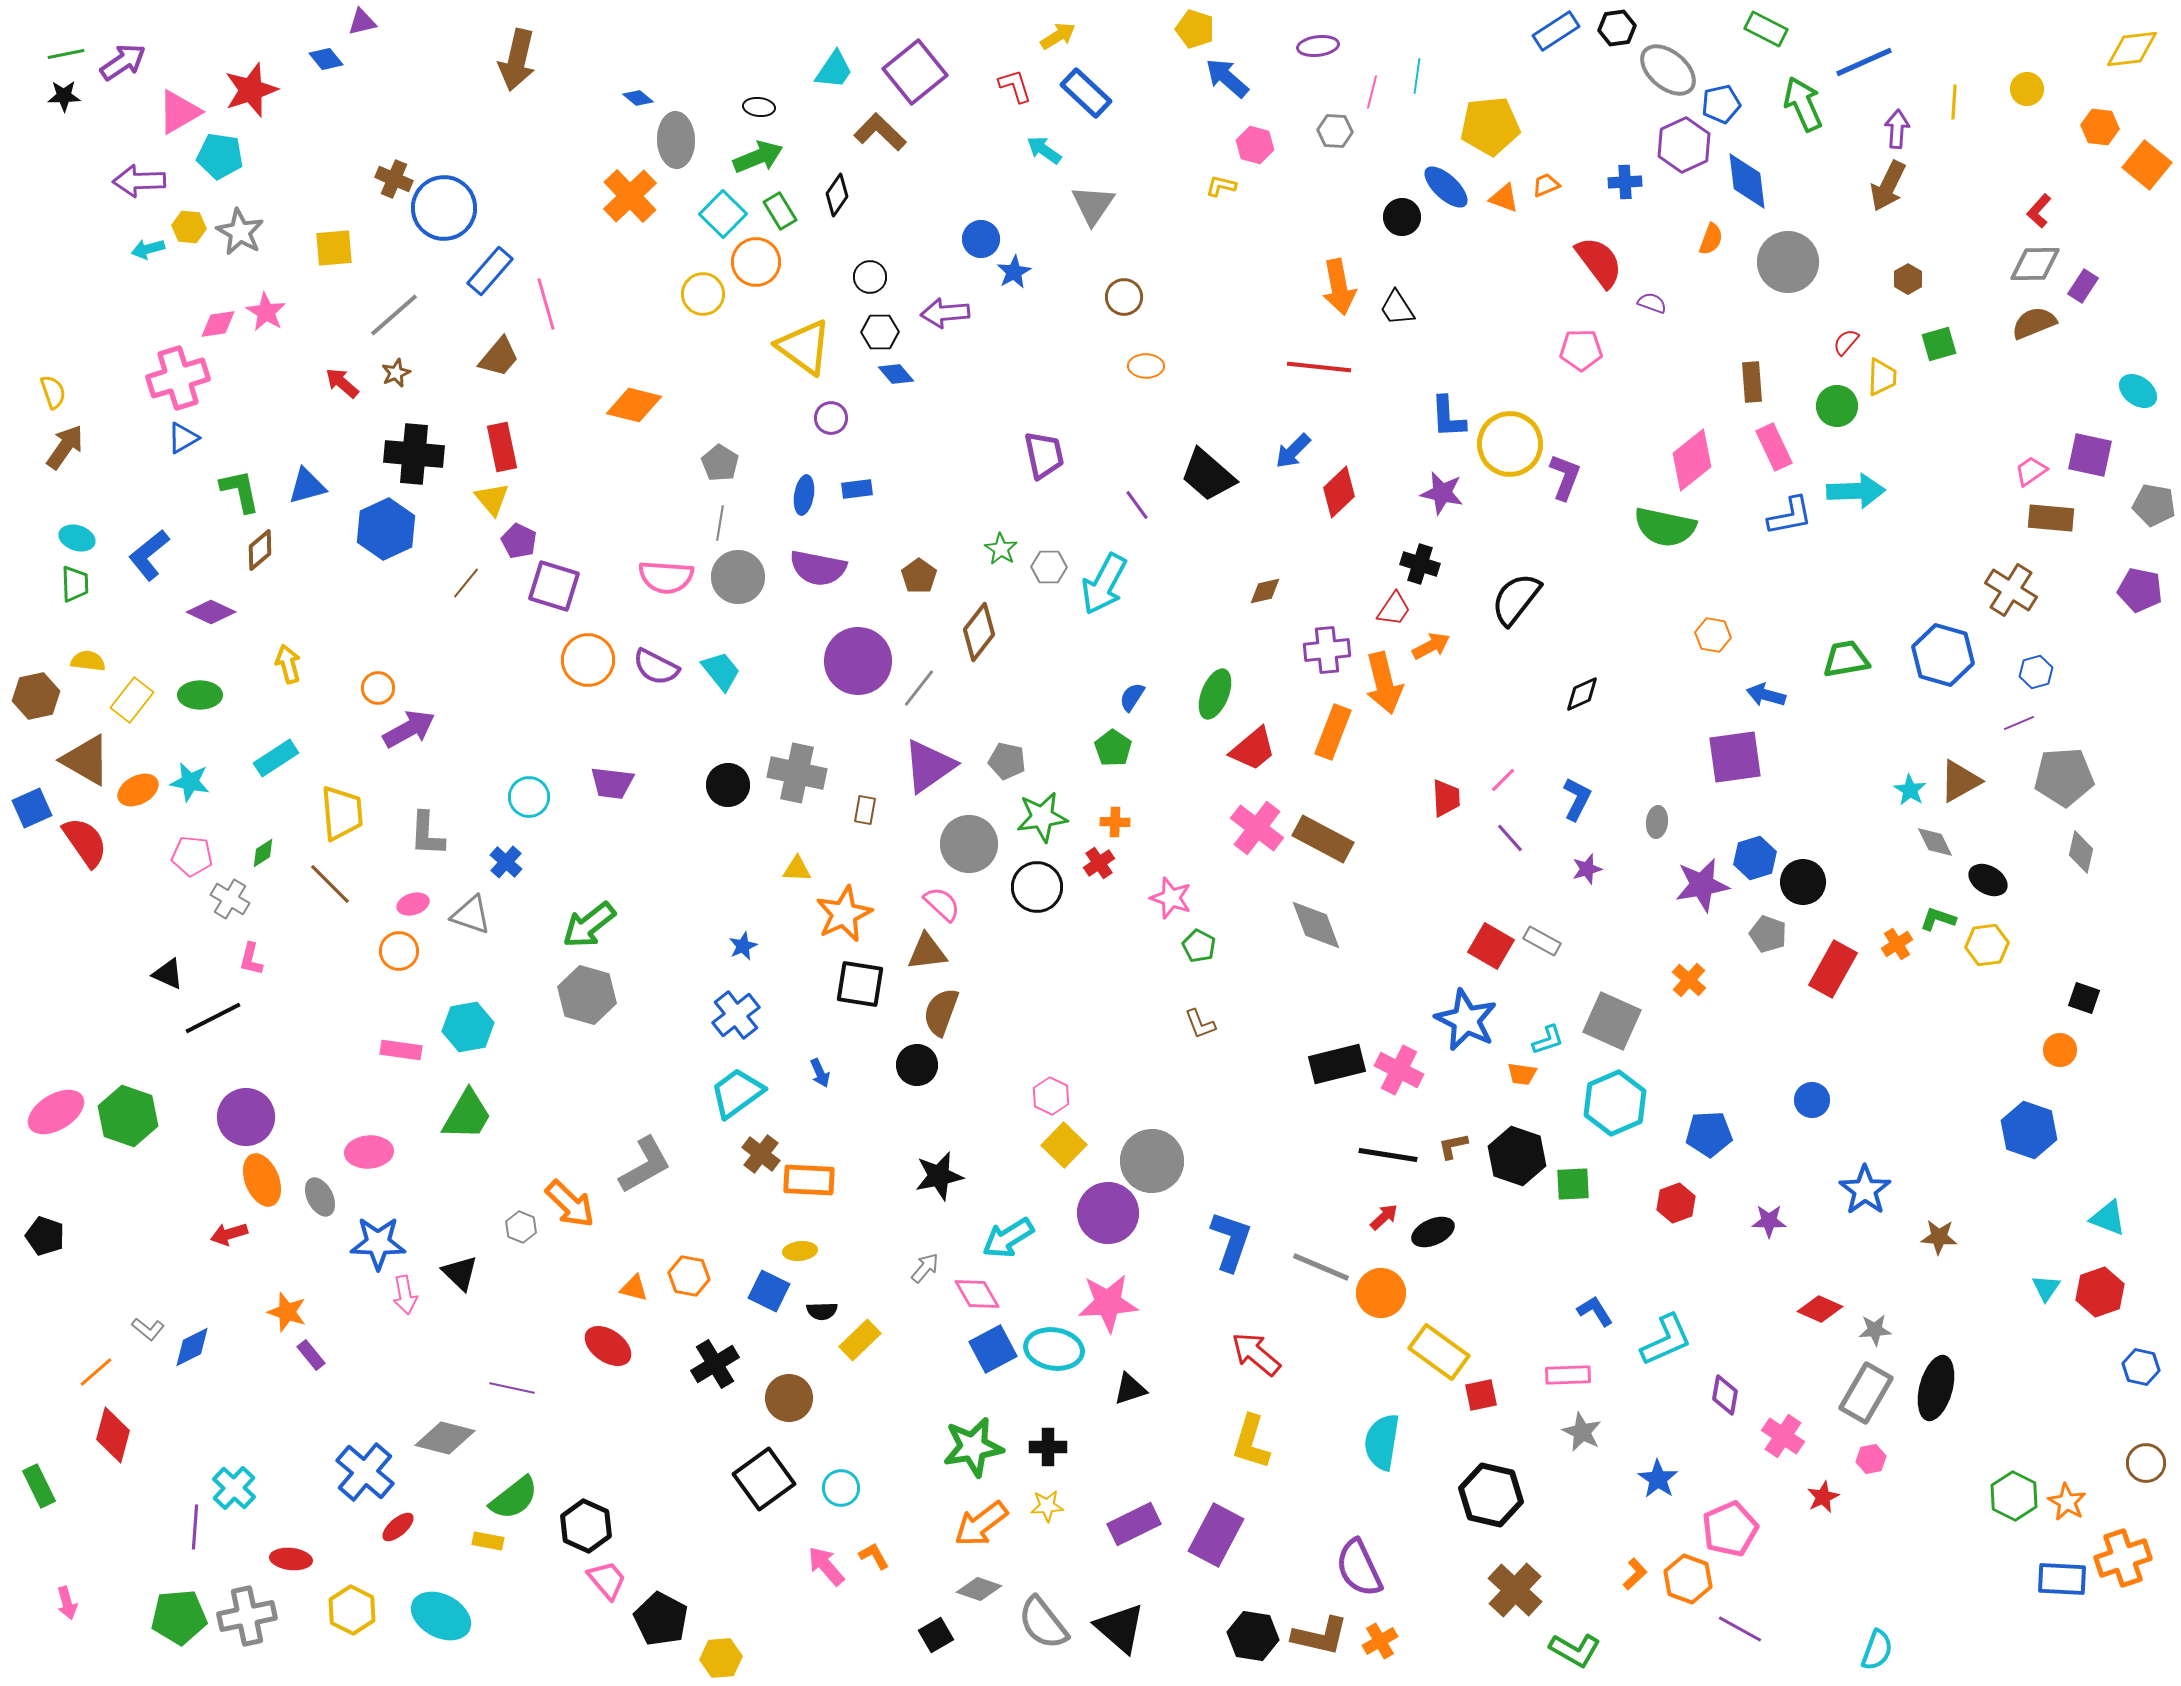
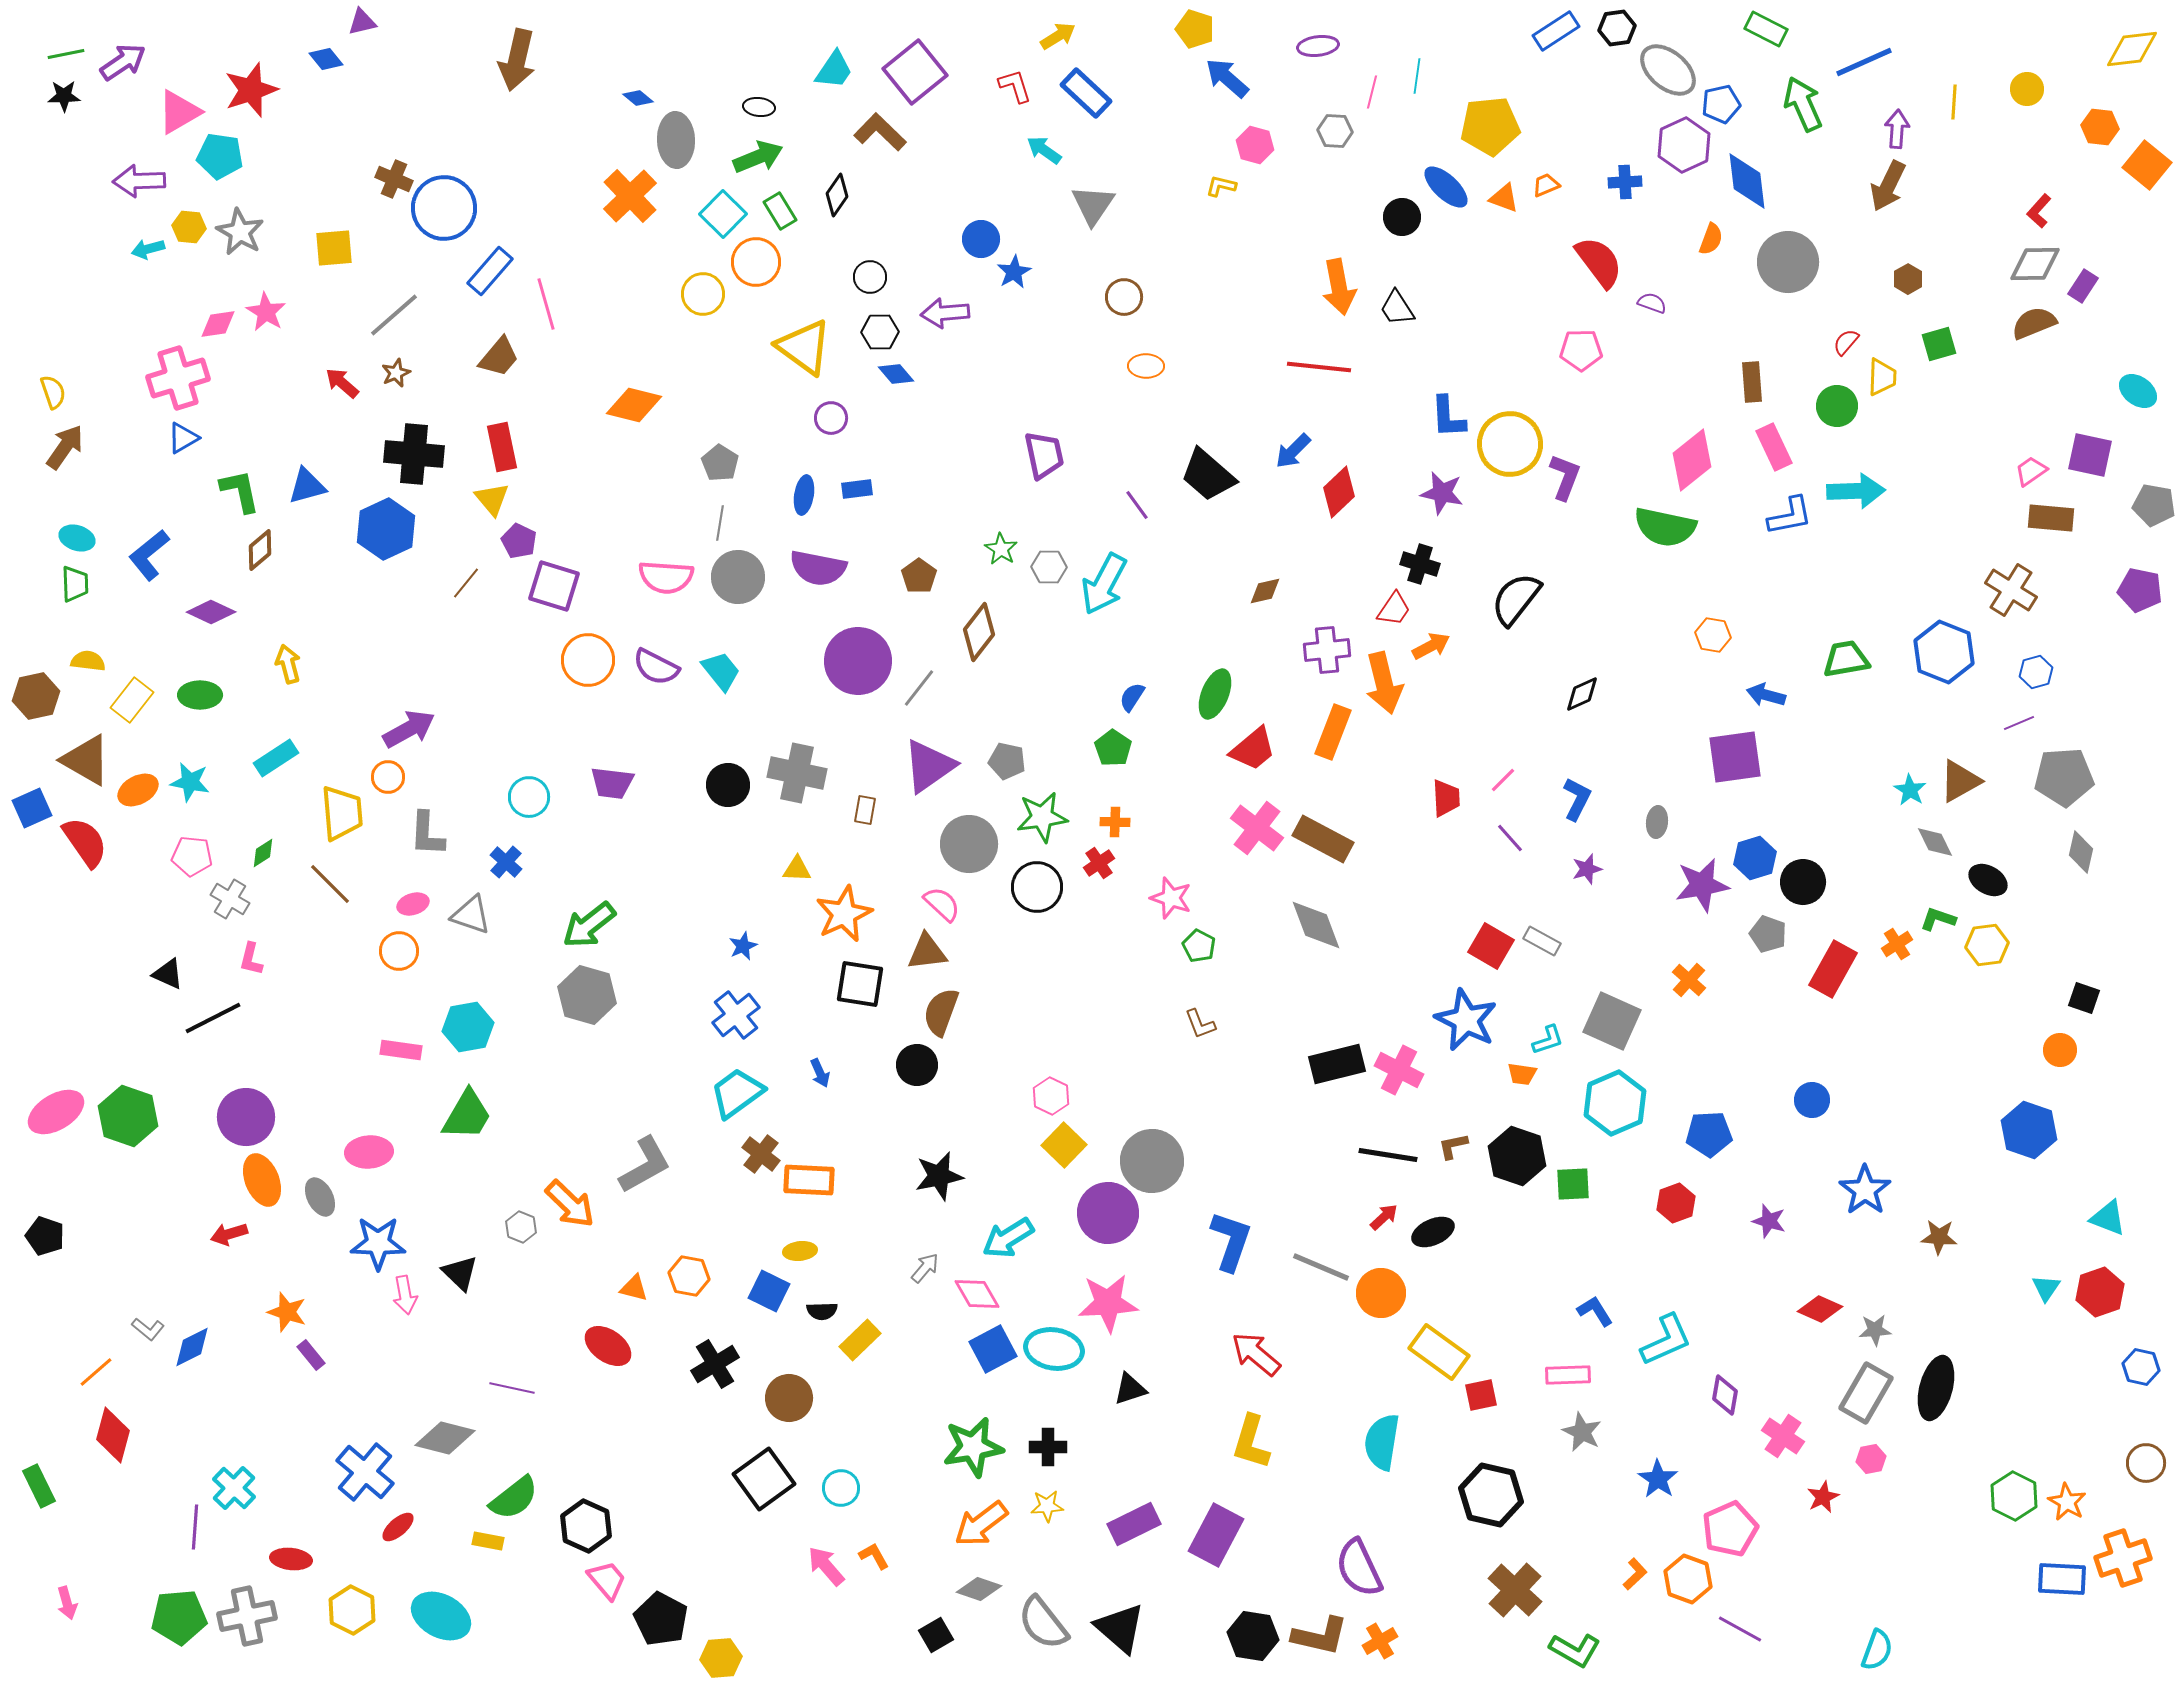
blue hexagon at (1943, 655): moved 1 px right, 3 px up; rotated 6 degrees clockwise
orange circle at (378, 688): moved 10 px right, 89 px down
purple star at (1769, 1221): rotated 16 degrees clockwise
